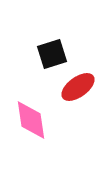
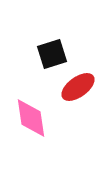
pink diamond: moved 2 px up
